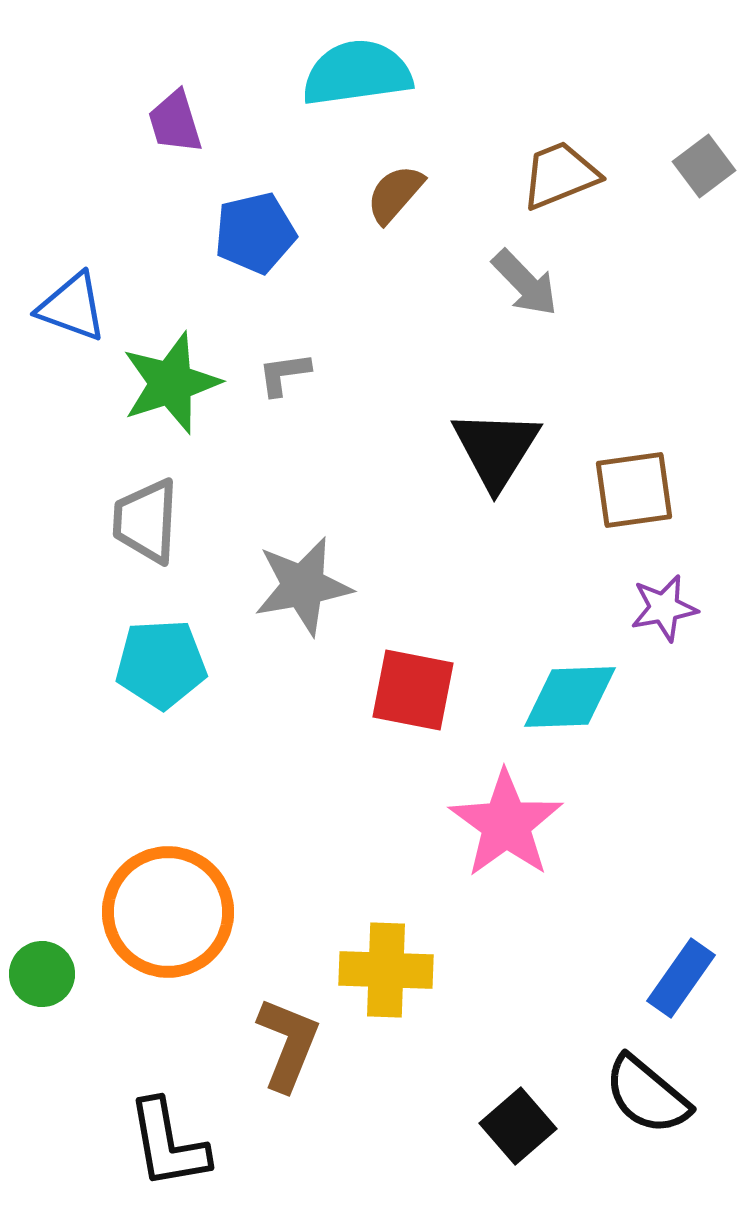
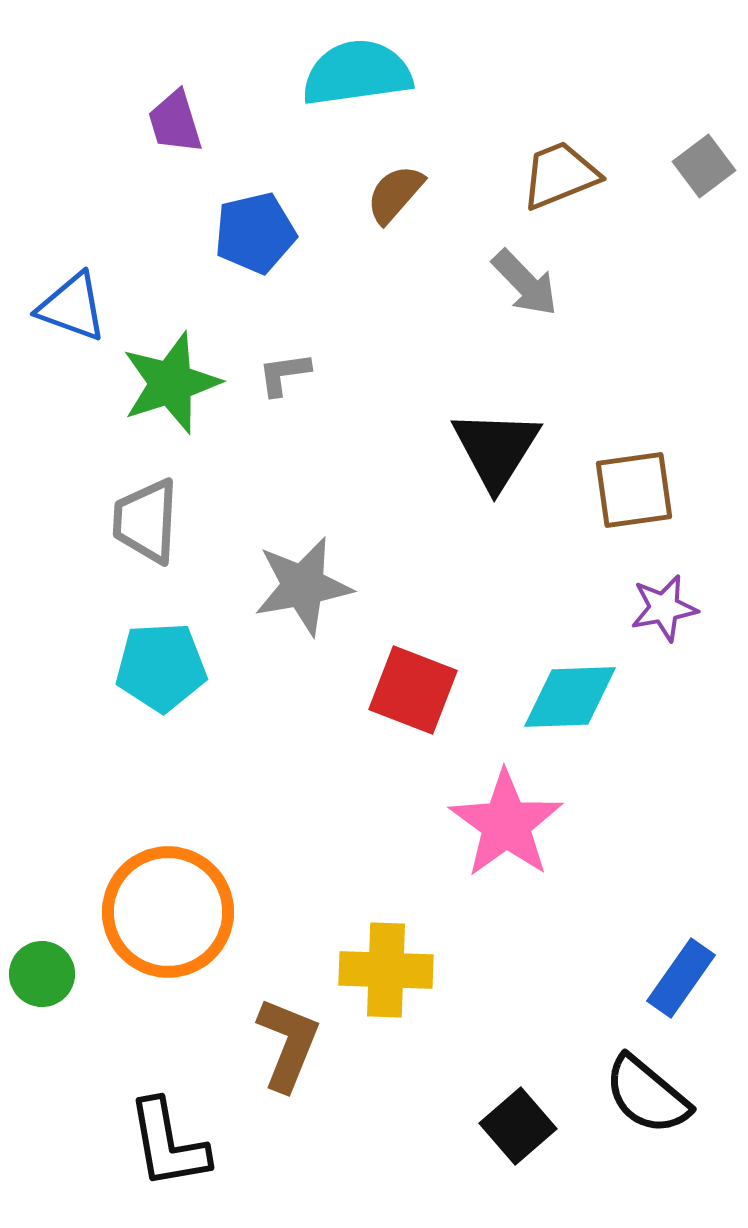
cyan pentagon: moved 3 px down
red square: rotated 10 degrees clockwise
